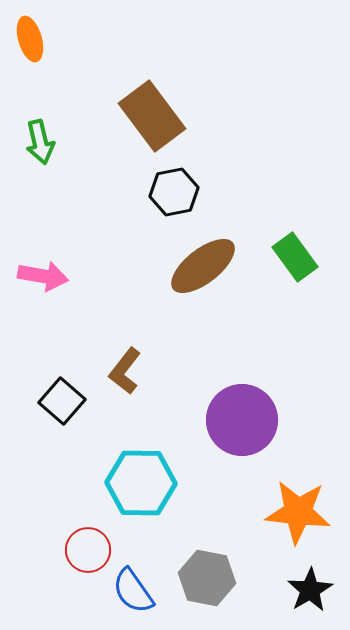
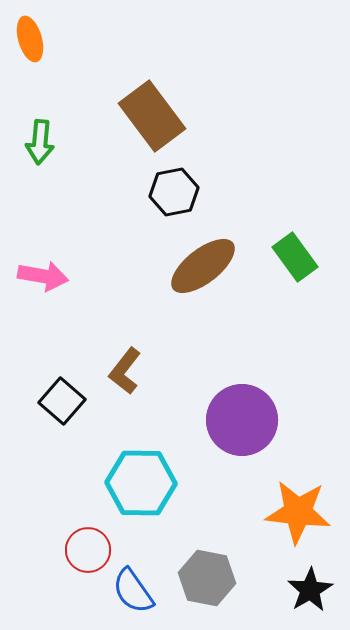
green arrow: rotated 18 degrees clockwise
